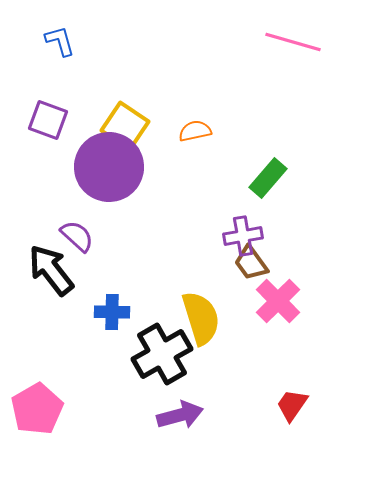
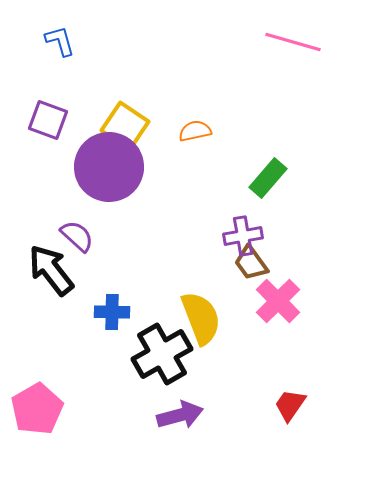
yellow semicircle: rotated 4 degrees counterclockwise
red trapezoid: moved 2 px left
